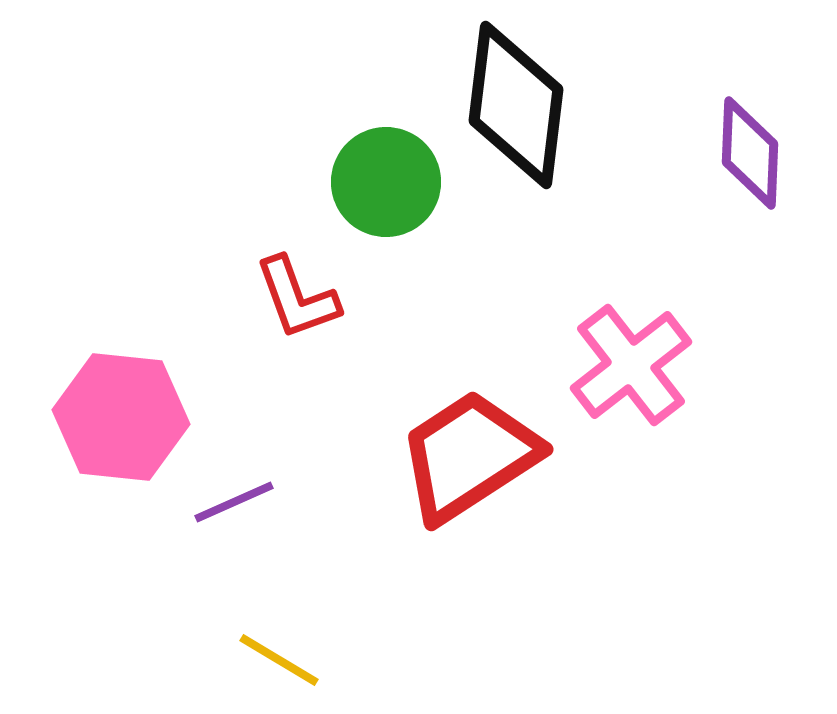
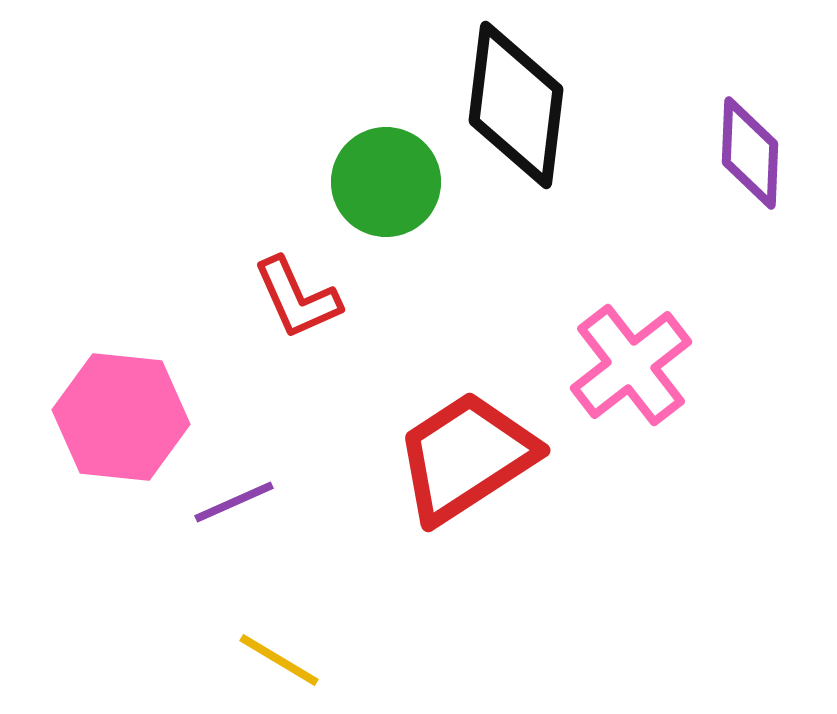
red L-shape: rotated 4 degrees counterclockwise
red trapezoid: moved 3 px left, 1 px down
